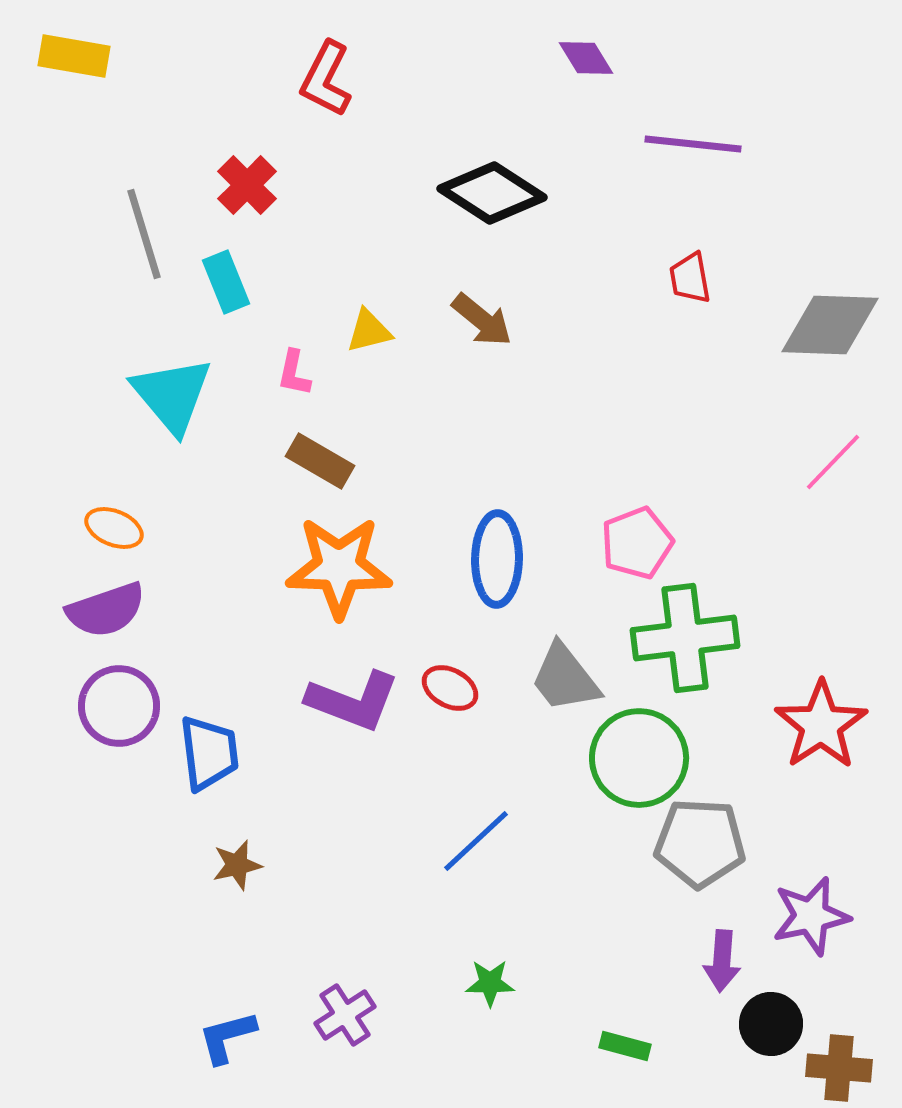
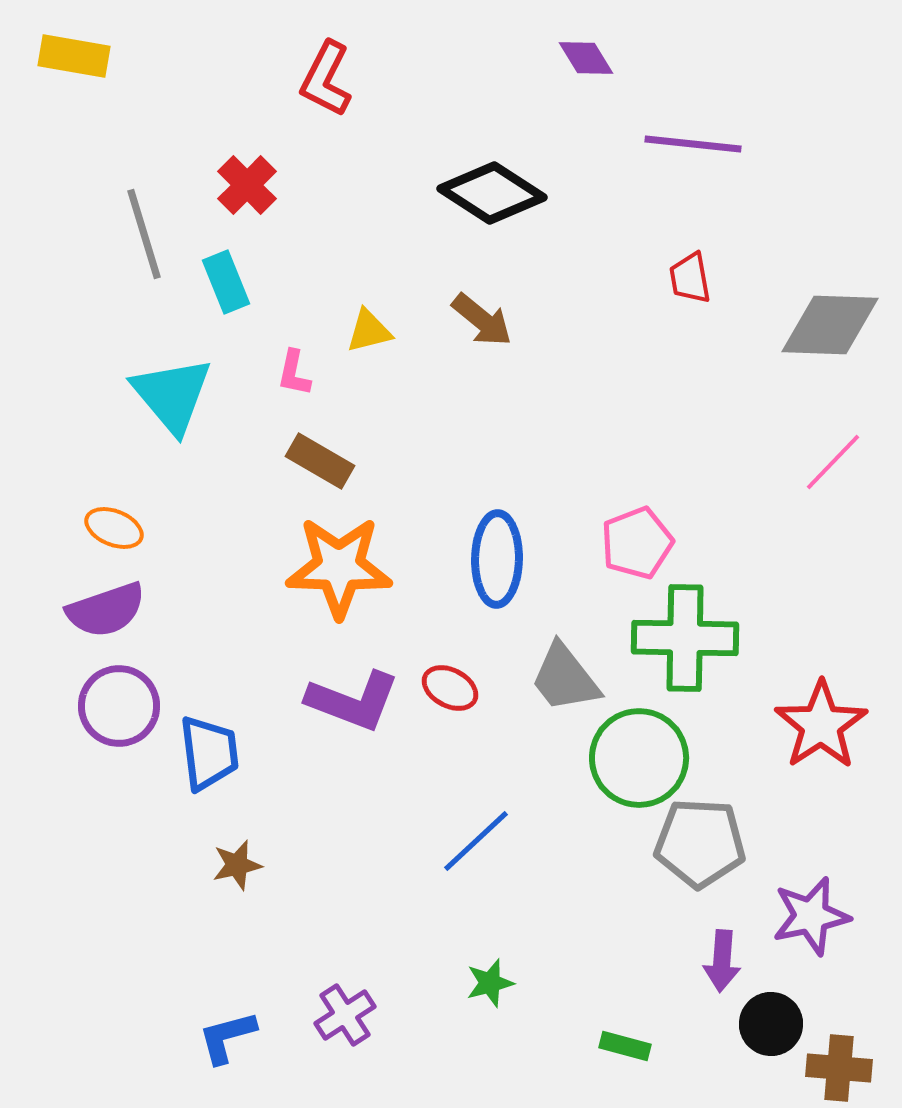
green cross: rotated 8 degrees clockwise
green star: rotated 15 degrees counterclockwise
